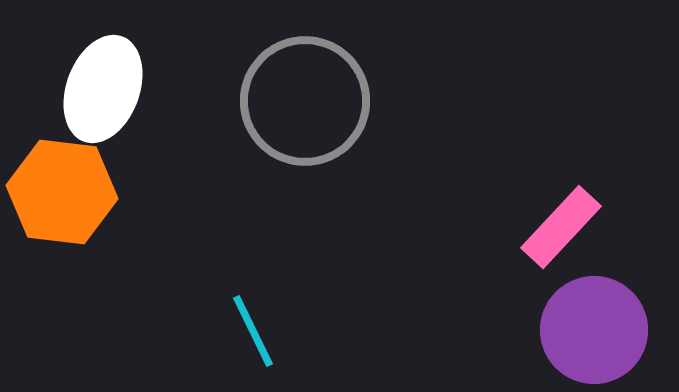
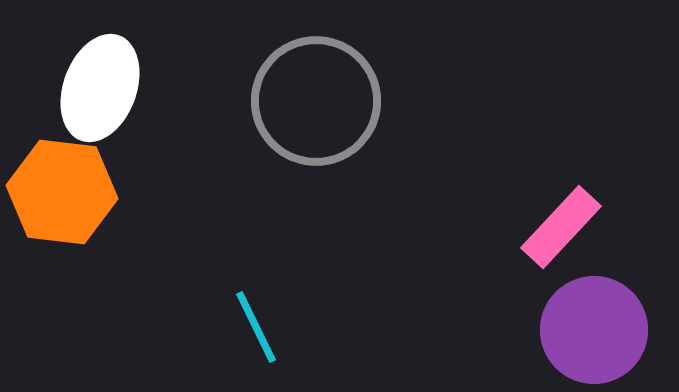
white ellipse: moved 3 px left, 1 px up
gray circle: moved 11 px right
cyan line: moved 3 px right, 4 px up
